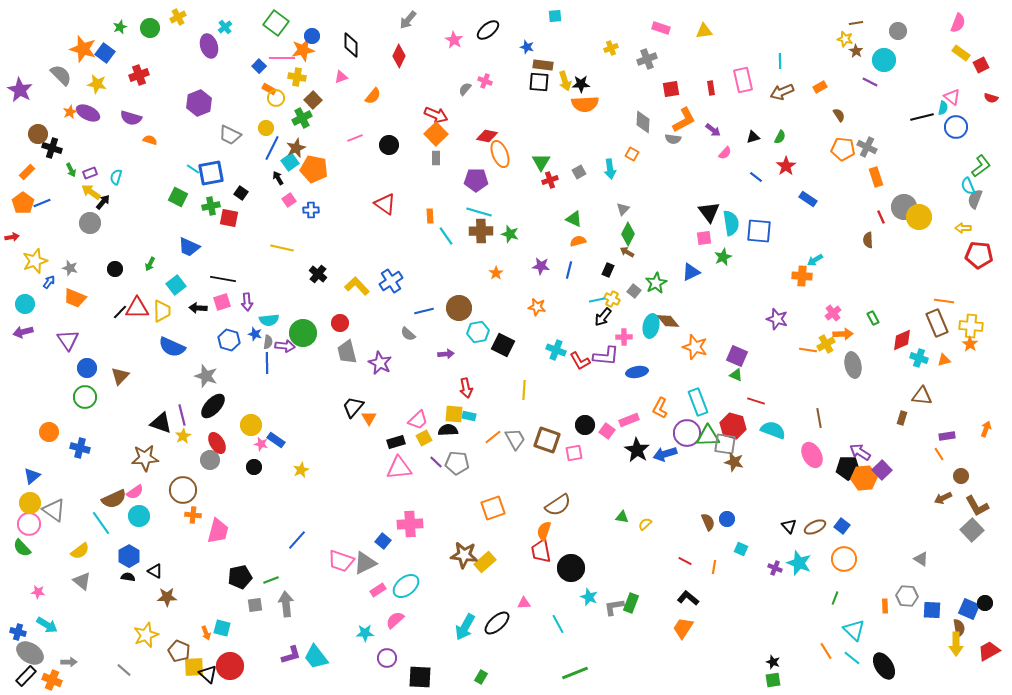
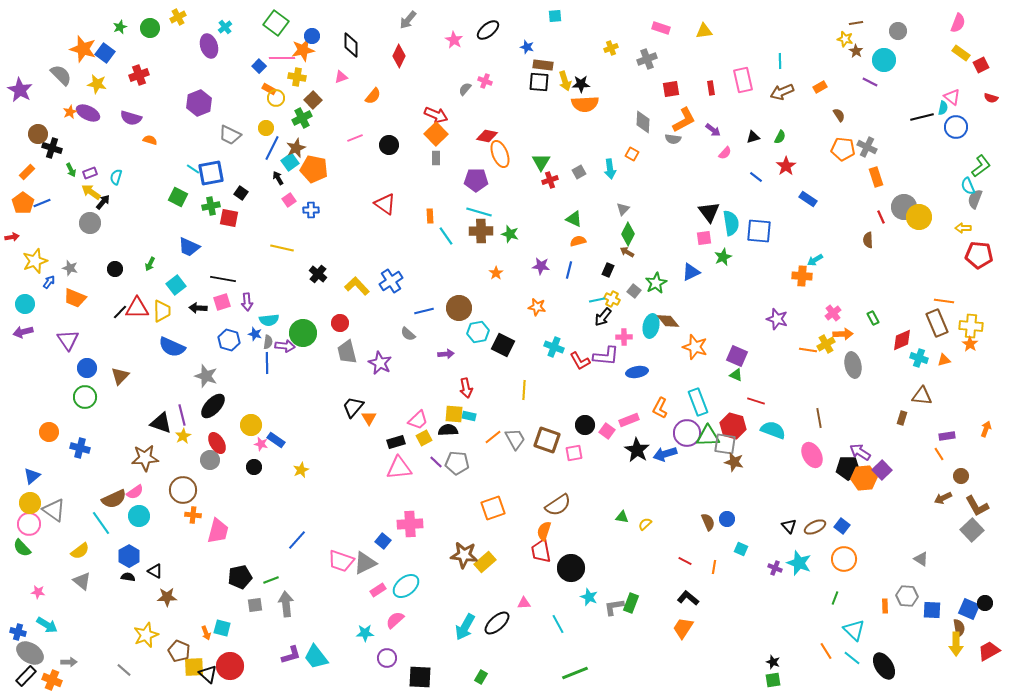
cyan cross at (556, 350): moved 2 px left, 3 px up
